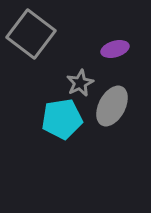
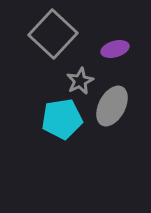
gray square: moved 22 px right; rotated 6 degrees clockwise
gray star: moved 2 px up
